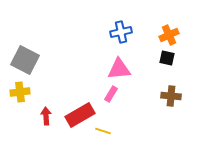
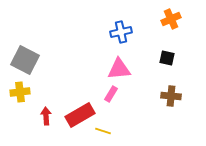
orange cross: moved 2 px right, 16 px up
